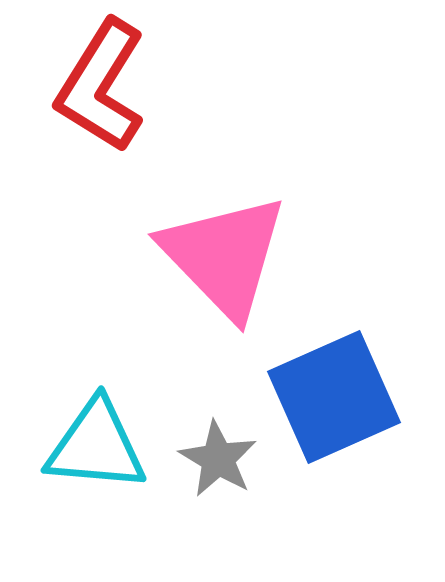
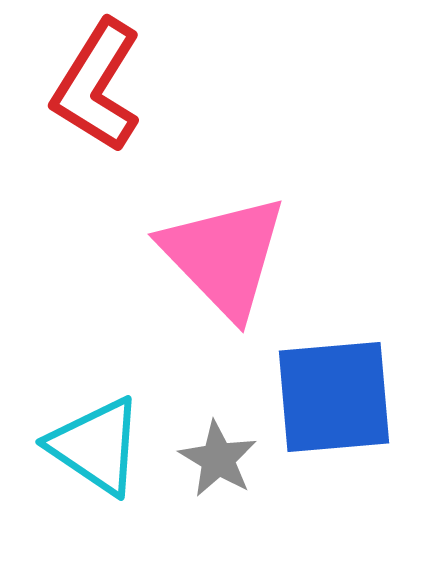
red L-shape: moved 4 px left
blue square: rotated 19 degrees clockwise
cyan triangle: rotated 29 degrees clockwise
